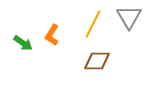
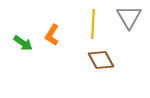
yellow line: rotated 24 degrees counterclockwise
brown diamond: moved 4 px right, 1 px up; rotated 60 degrees clockwise
